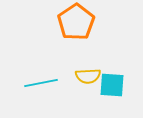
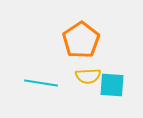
orange pentagon: moved 5 px right, 18 px down
cyan line: rotated 20 degrees clockwise
